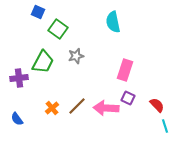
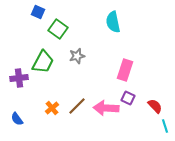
gray star: moved 1 px right
red semicircle: moved 2 px left, 1 px down
